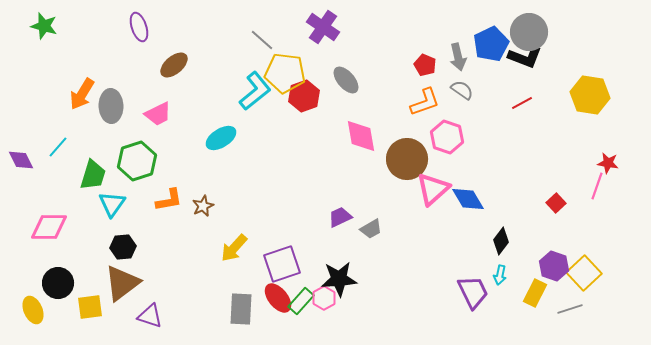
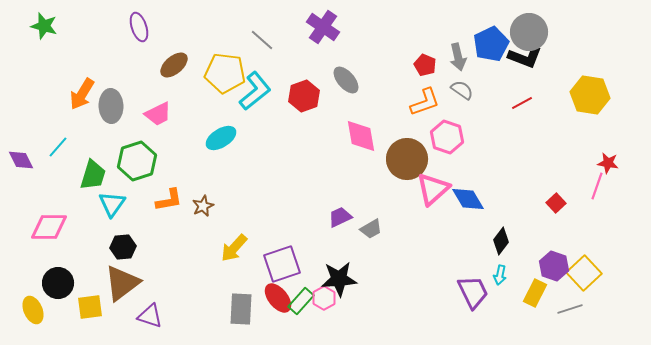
yellow pentagon at (285, 73): moved 60 px left
